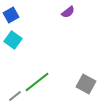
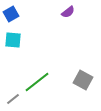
blue square: moved 1 px up
cyan square: rotated 30 degrees counterclockwise
gray square: moved 3 px left, 4 px up
gray line: moved 2 px left, 3 px down
